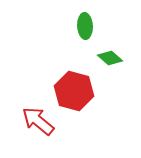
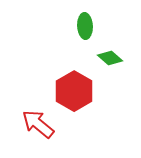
red hexagon: rotated 15 degrees clockwise
red arrow: moved 3 px down
